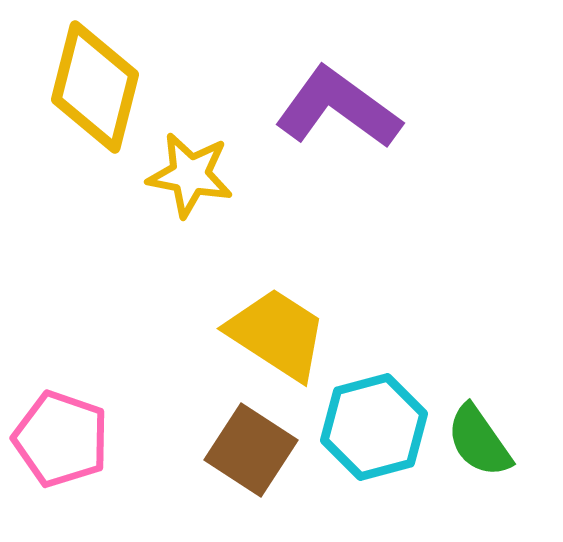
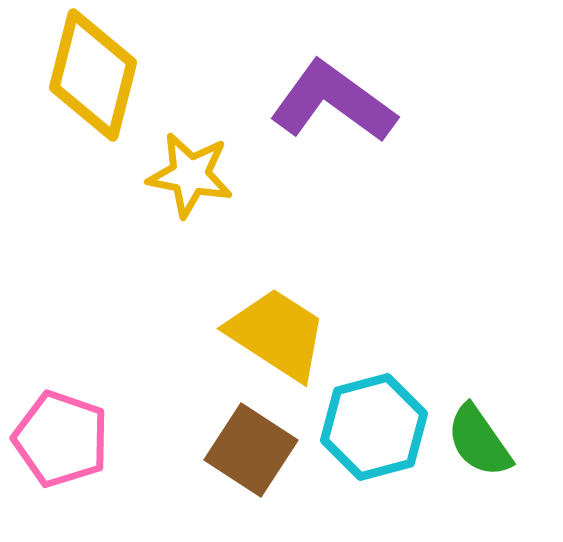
yellow diamond: moved 2 px left, 12 px up
purple L-shape: moved 5 px left, 6 px up
